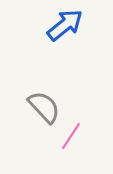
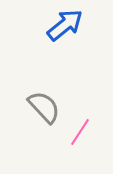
pink line: moved 9 px right, 4 px up
